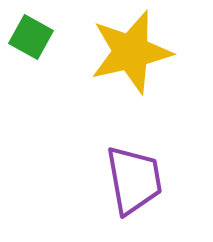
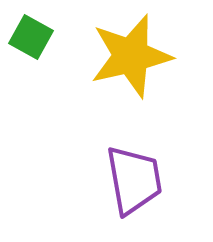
yellow star: moved 4 px down
